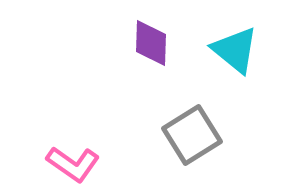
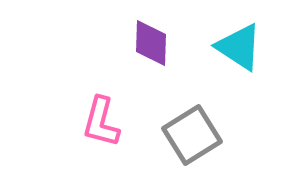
cyan triangle: moved 4 px right, 3 px up; rotated 6 degrees counterclockwise
pink L-shape: moved 28 px right, 42 px up; rotated 70 degrees clockwise
